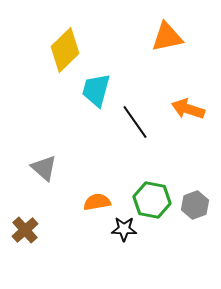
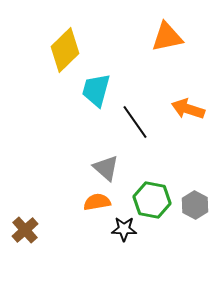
gray triangle: moved 62 px right
gray hexagon: rotated 12 degrees counterclockwise
